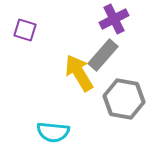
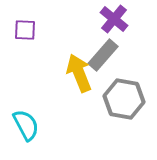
purple cross: rotated 24 degrees counterclockwise
purple square: rotated 15 degrees counterclockwise
yellow arrow: rotated 9 degrees clockwise
cyan semicircle: moved 27 px left, 7 px up; rotated 124 degrees counterclockwise
